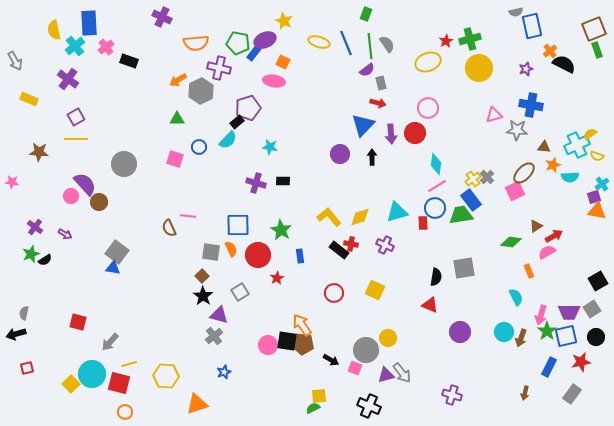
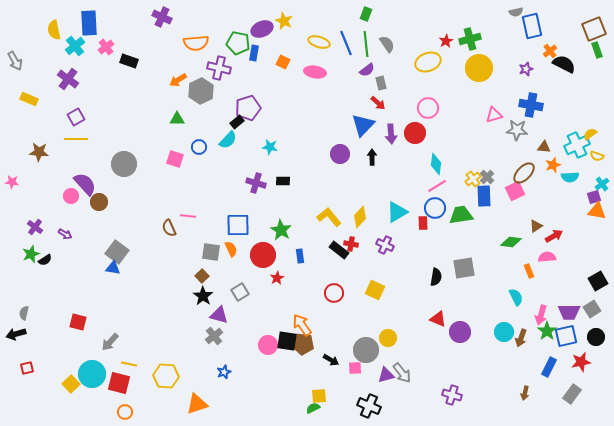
purple ellipse at (265, 40): moved 3 px left, 11 px up
green line at (370, 46): moved 4 px left, 2 px up
blue rectangle at (254, 53): rotated 28 degrees counterclockwise
pink ellipse at (274, 81): moved 41 px right, 9 px up
red arrow at (378, 103): rotated 28 degrees clockwise
blue rectangle at (471, 200): moved 13 px right, 4 px up; rotated 35 degrees clockwise
cyan triangle at (397, 212): rotated 15 degrees counterclockwise
yellow diamond at (360, 217): rotated 30 degrees counterclockwise
pink semicircle at (547, 252): moved 5 px down; rotated 24 degrees clockwise
red circle at (258, 255): moved 5 px right
red triangle at (430, 305): moved 8 px right, 14 px down
yellow line at (129, 364): rotated 28 degrees clockwise
pink square at (355, 368): rotated 24 degrees counterclockwise
